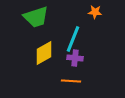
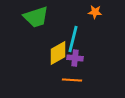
cyan line: rotated 8 degrees counterclockwise
yellow diamond: moved 14 px right
orange line: moved 1 px right, 1 px up
